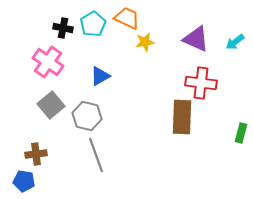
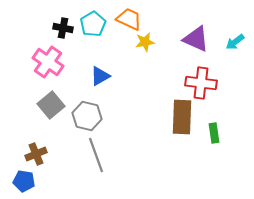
orange trapezoid: moved 2 px right, 1 px down
green rectangle: moved 27 px left; rotated 24 degrees counterclockwise
brown cross: rotated 15 degrees counterclockwise
